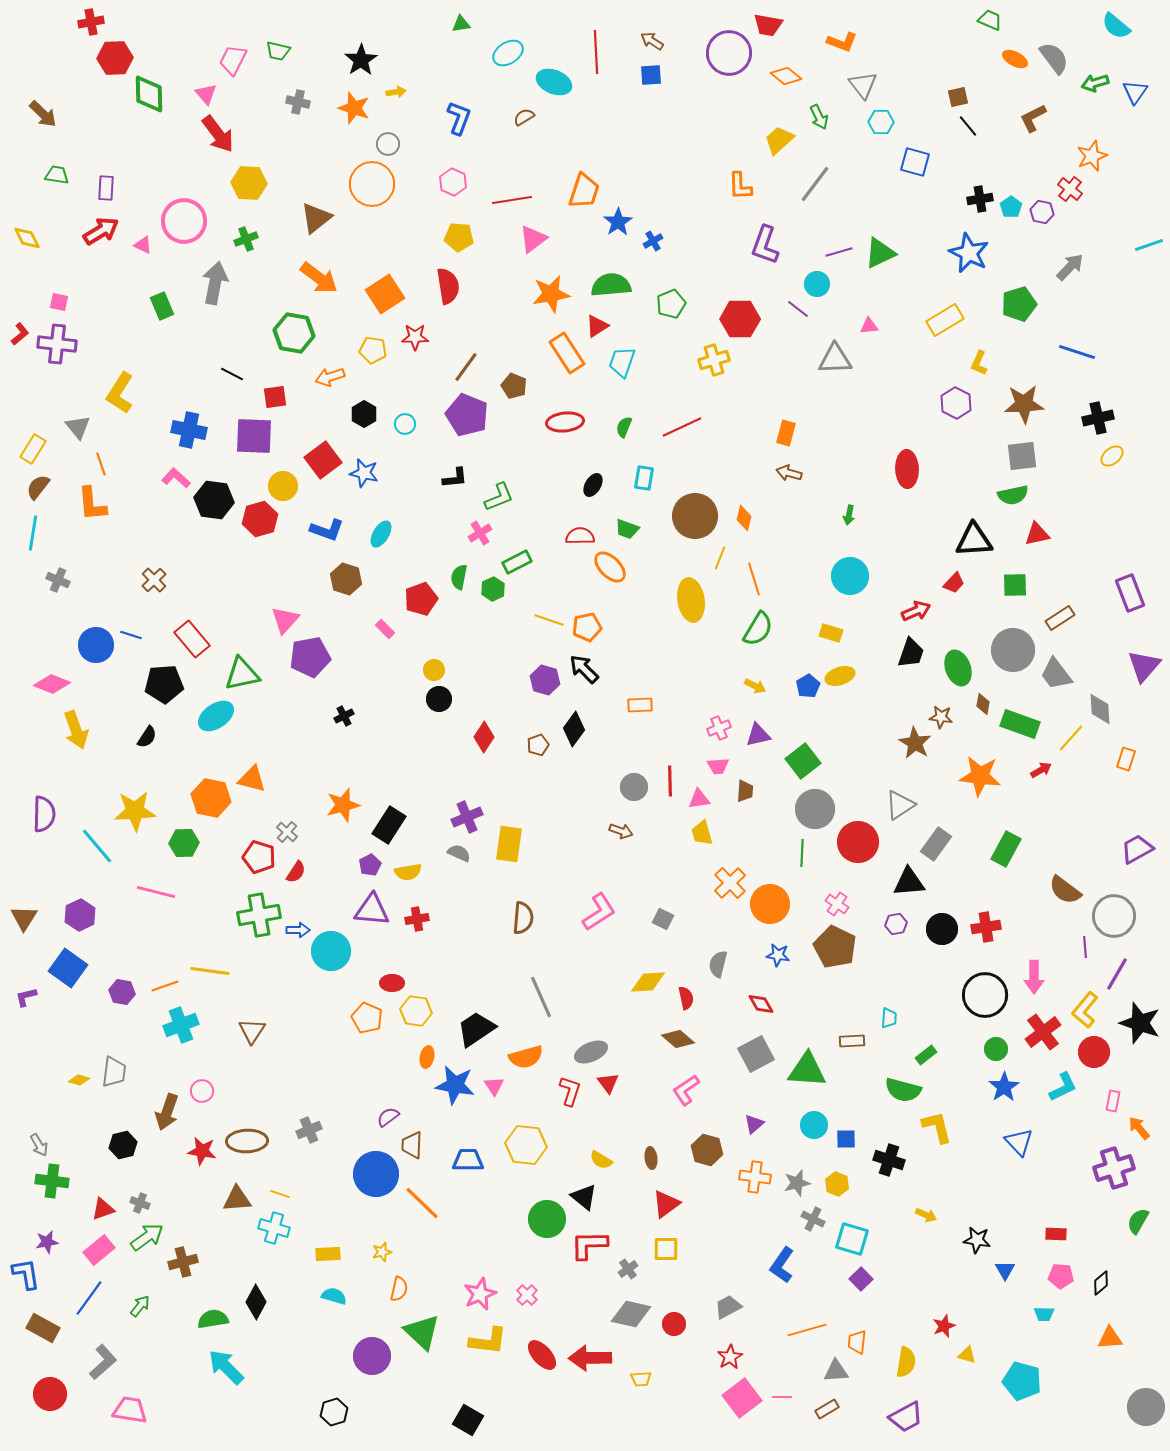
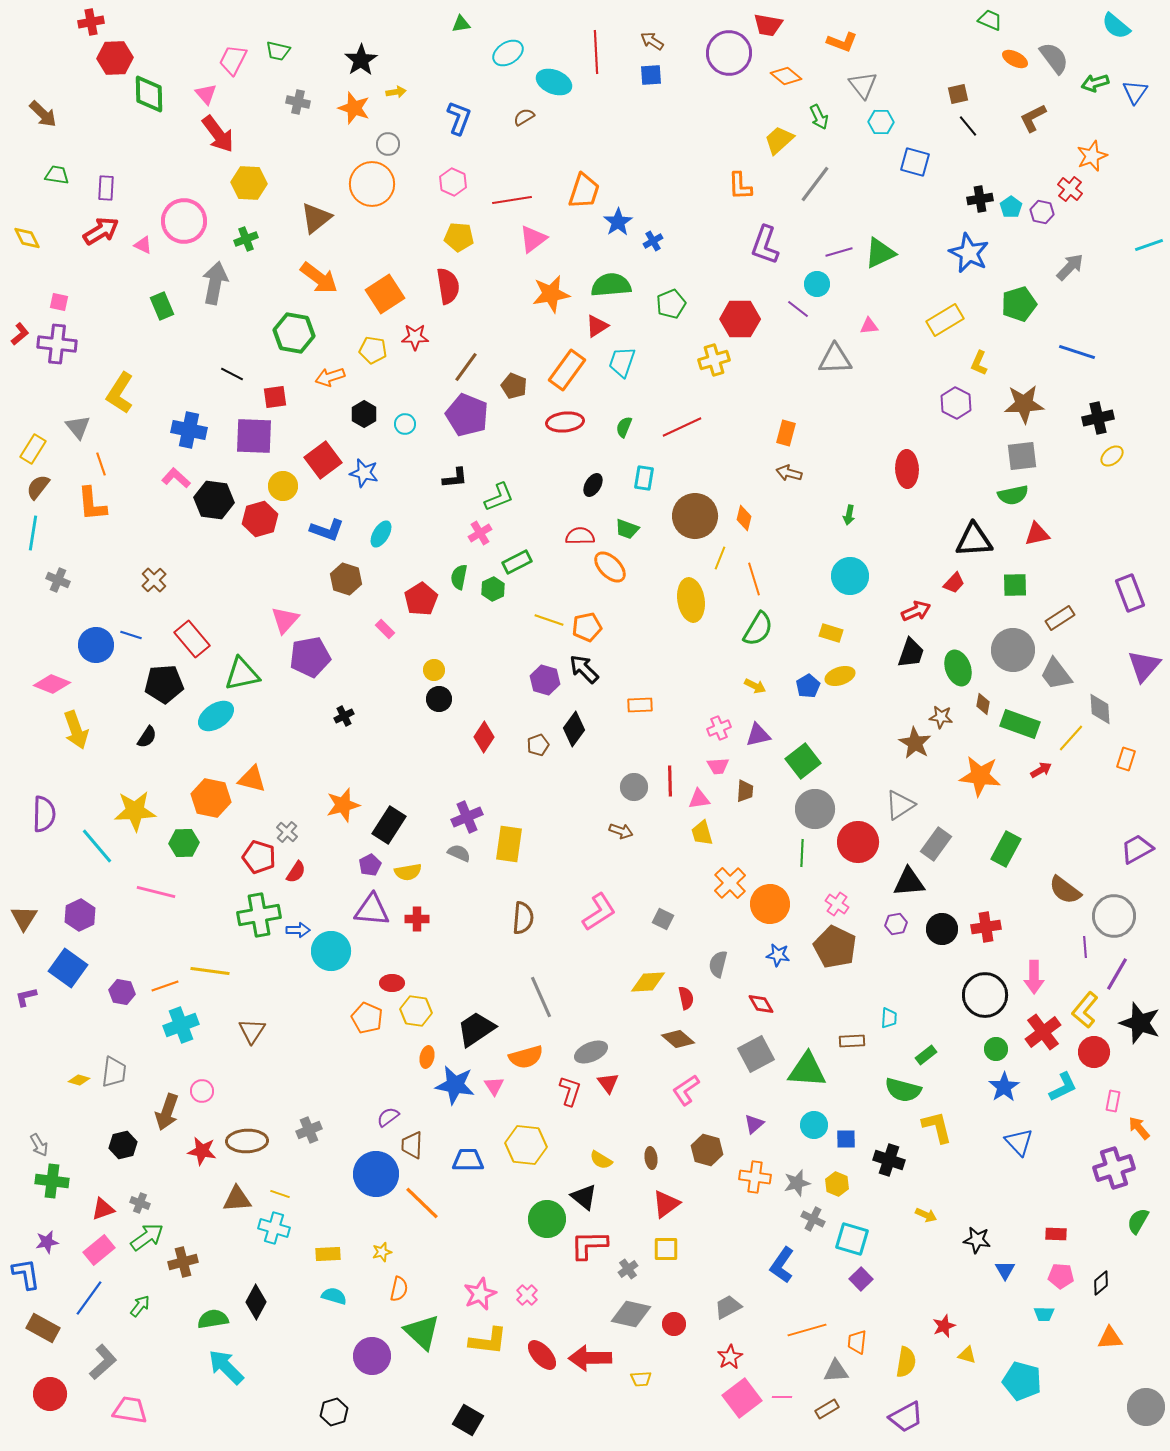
brown square at (958, 97): moved 3 px up
orange rectangle at (567, 353): moved 17 px down; rotated 69 degrees clockwise
red pentagon at (421, 599): rotated 12 degrees counterclockwise
red cross at (417, 919): rotated 10 degrees clockwise
